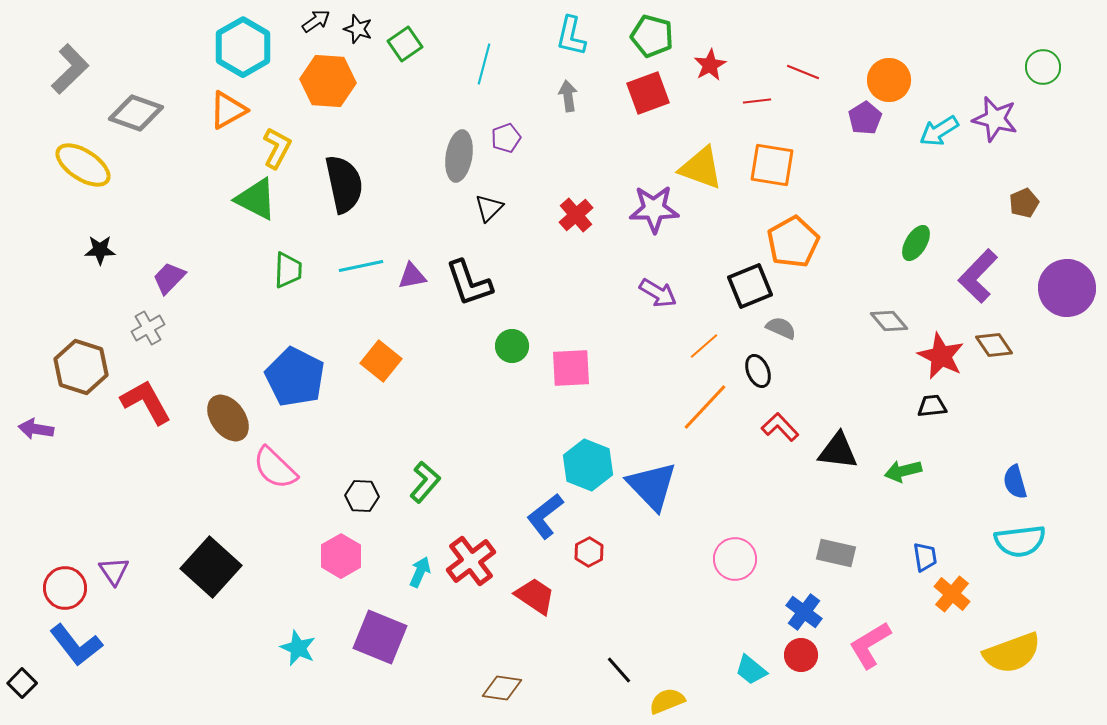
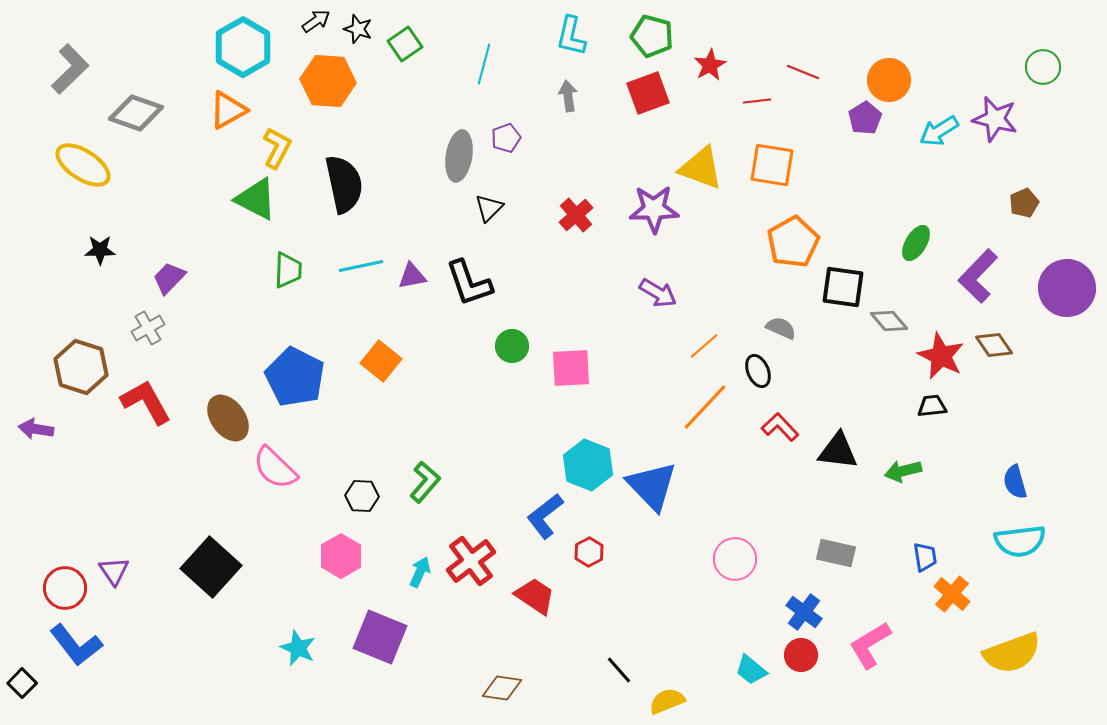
black square at (750, 286): moved 93 px right, 1 px down; rotated 30 degrees clockwise
